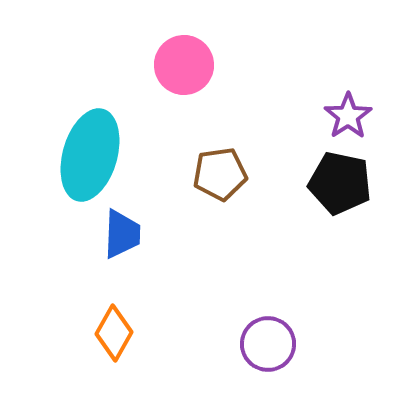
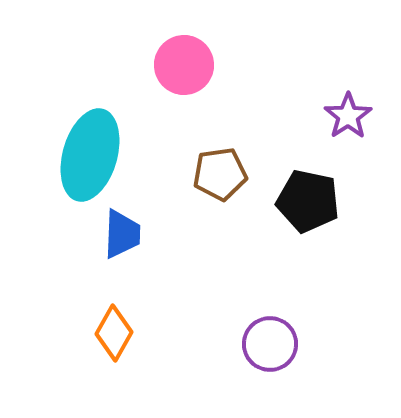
black pentagon: moved 32 px left, 18 px down
purple circle: moved 2 px right
